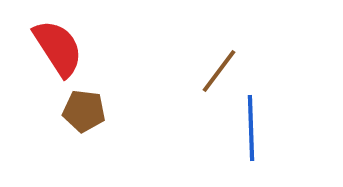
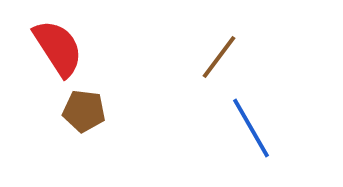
brown line: moved 14 px up
blue line: rotated 28 degrees counterclockwise
